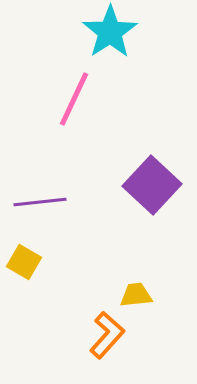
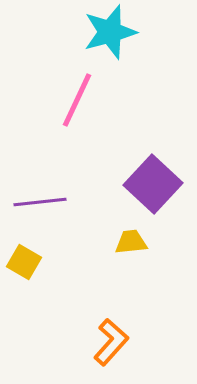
cyan star: rotated 18 degrees clockwise
pink line: moved 3 px right, 1 px down
purple square: moved 1 px right, 1 px up
yellow trapezoid: moved 5 px left, 53 px up
orange L-shape: moved 4 px right, 7 px down
